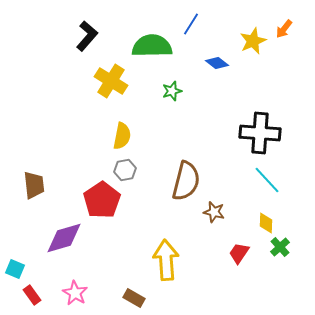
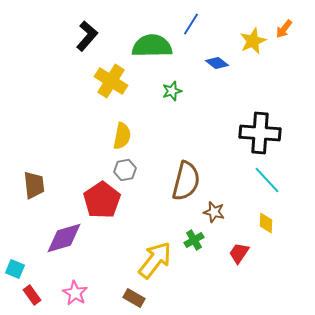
green cross: moved 86 px left, 7 px up; rotated 12 degrees clockwise
yellow arrow: moved 11 px left; rotated 42 degrees clockwise
